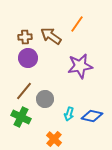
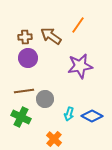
orange line: moved 1 px right, 1 px down
brown line: rotated 42 degrees clockwise
blue diamond: rotated 15 degrees clockwise
